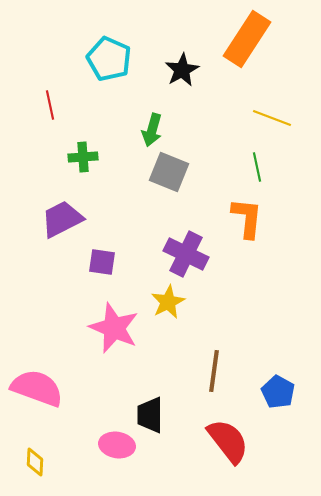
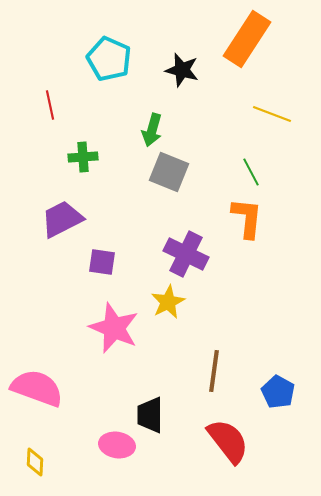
black star: rotated 28 degrees counterclockwise
yellow line: moved 4 px up
green line: moved 6 px left, 5 px down; rotated 16 degrees counterclockwise
